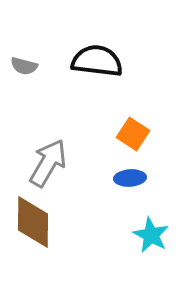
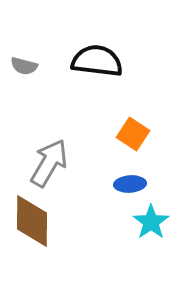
gray arrow: moved 1 px right
blue ellipse: moved 6 px down
brown diamond: moved 1 px left, 1 px up
cyan star: moved 13 px up; rotated 9 degrees clockwise
